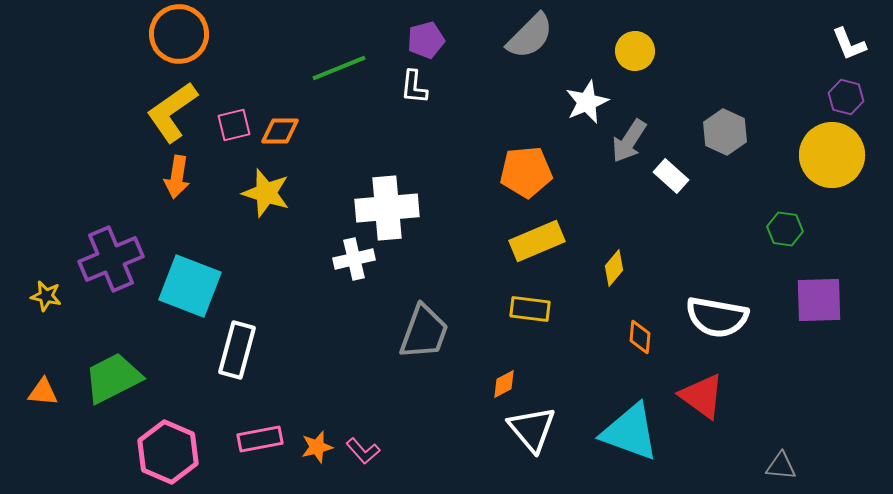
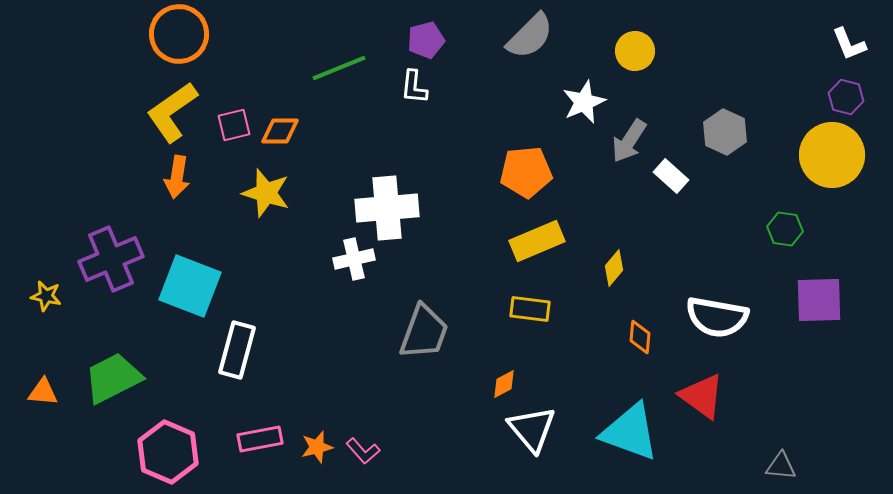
white star at (587, 102): moved 3 px left
